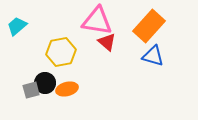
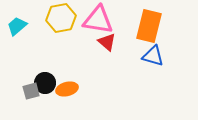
pink triangle: moved 1 px right, 1 px up
orange rectangle: rotated 28 degrees counterclockwise
yellow hexagon: moved 34 px up
gray square: moved 1 px down
